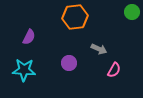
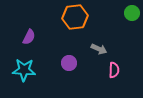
green circle: moved 1 px down
pink semicircle: rotated 28 degrees counterclockwise
